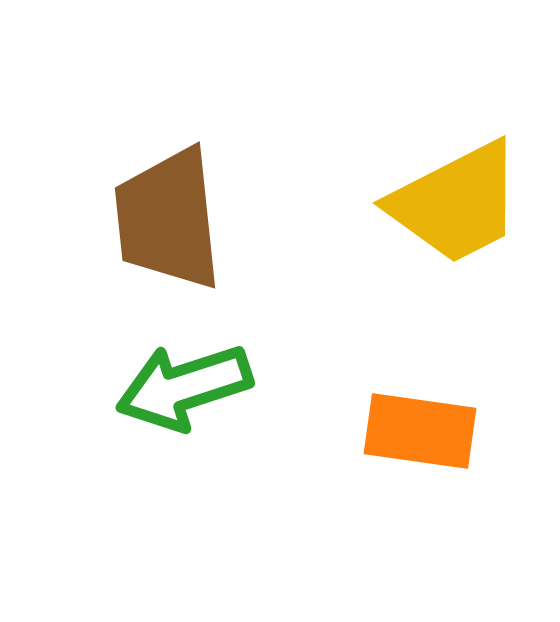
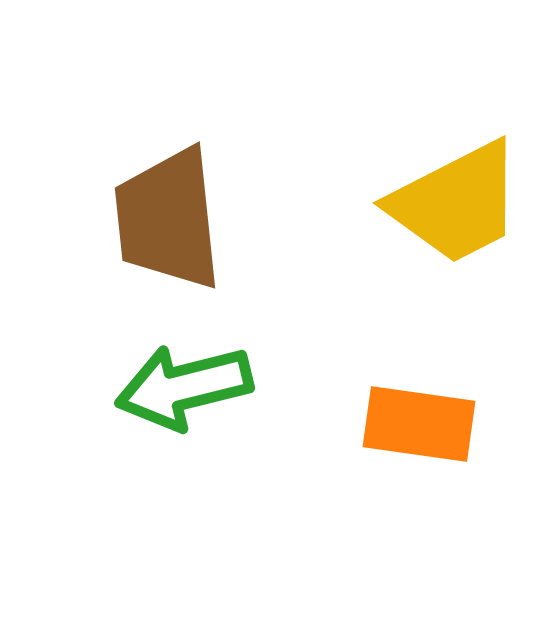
green arrow: rotated 4 degrees clockwise
orange rectangle: moved 1 px left, 7 px up
